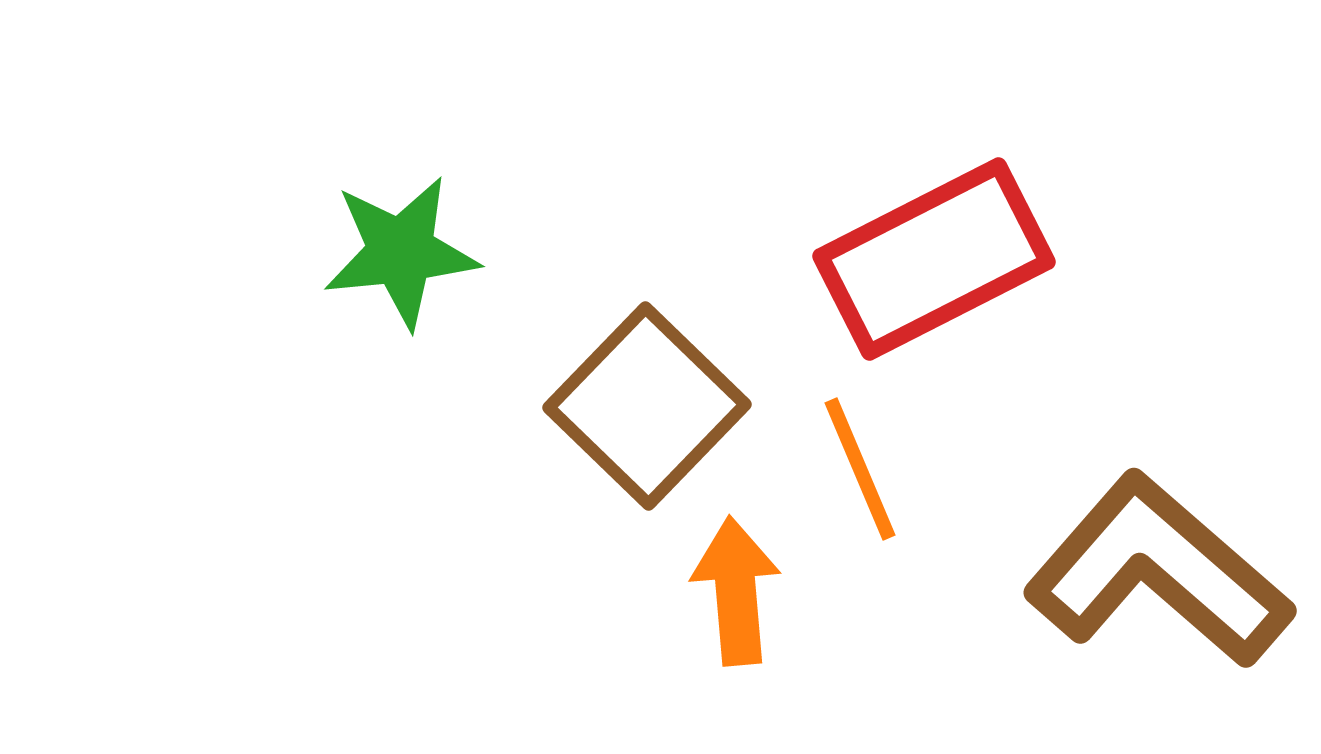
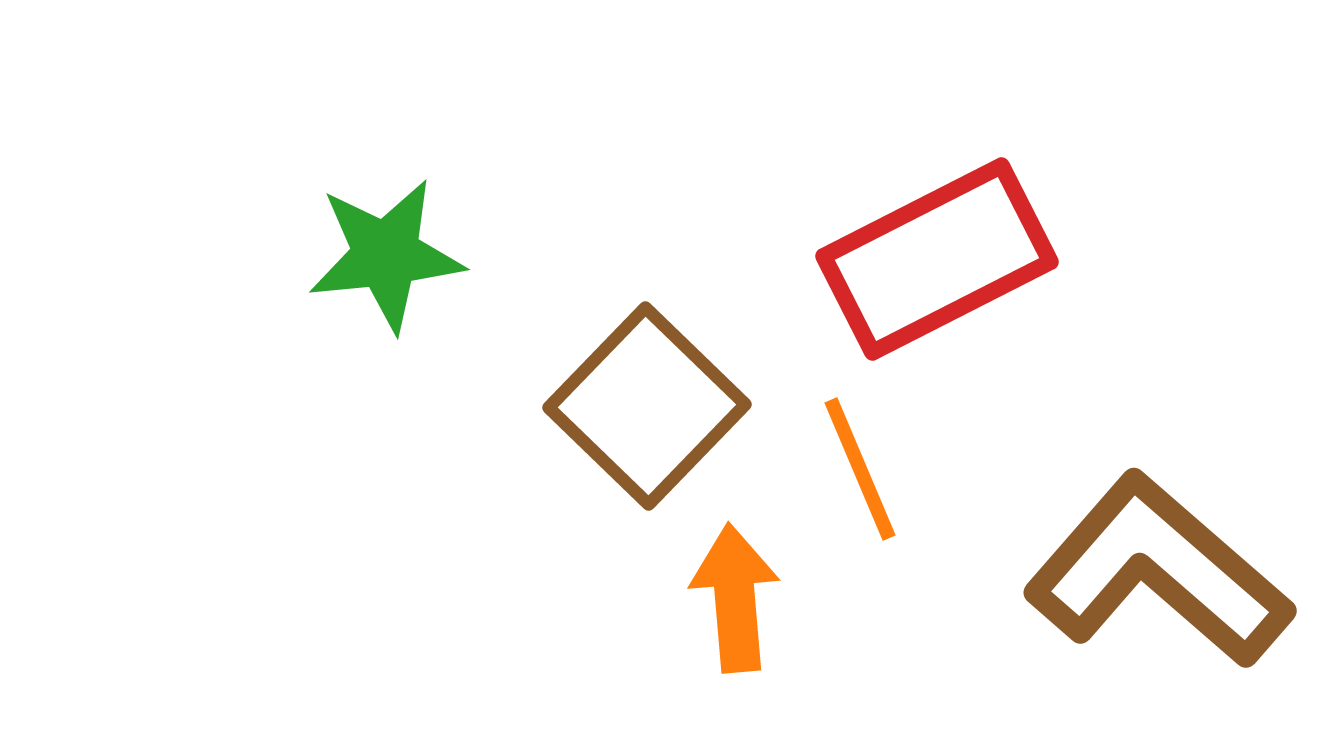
green star: moved 15 px left, 3 px down
red rectangle: moved 3 px right
orange arrow: moved 1 px left, 7 px down
